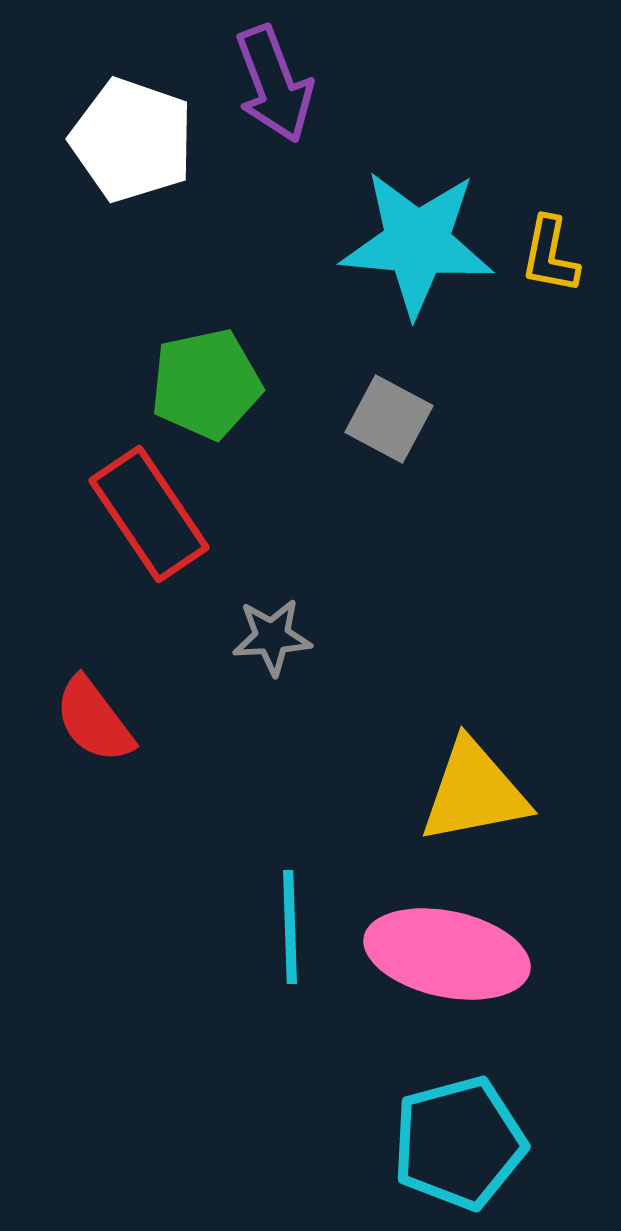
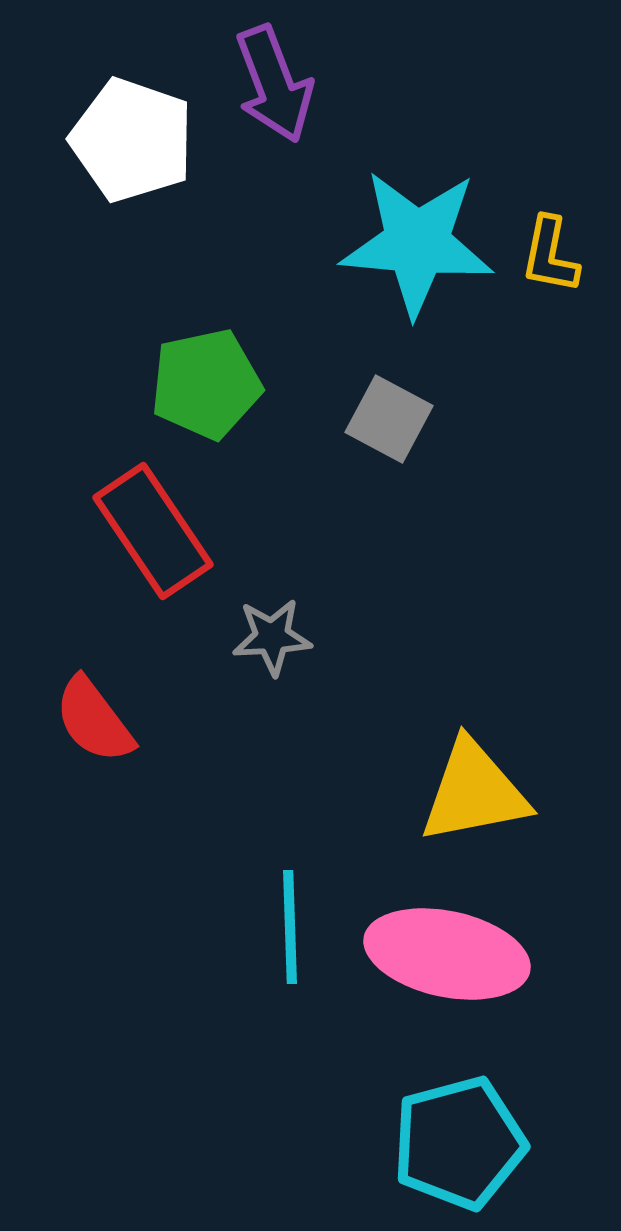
red rectangle: moved 4 px right, 17 px down
